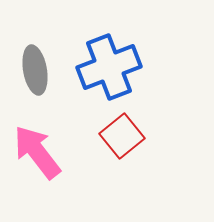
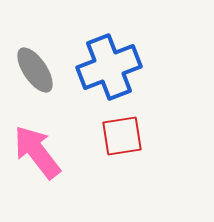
gray ellipse: rotated 24 degrees counterclockwise
red square: rotated 30 degrees clockwise
